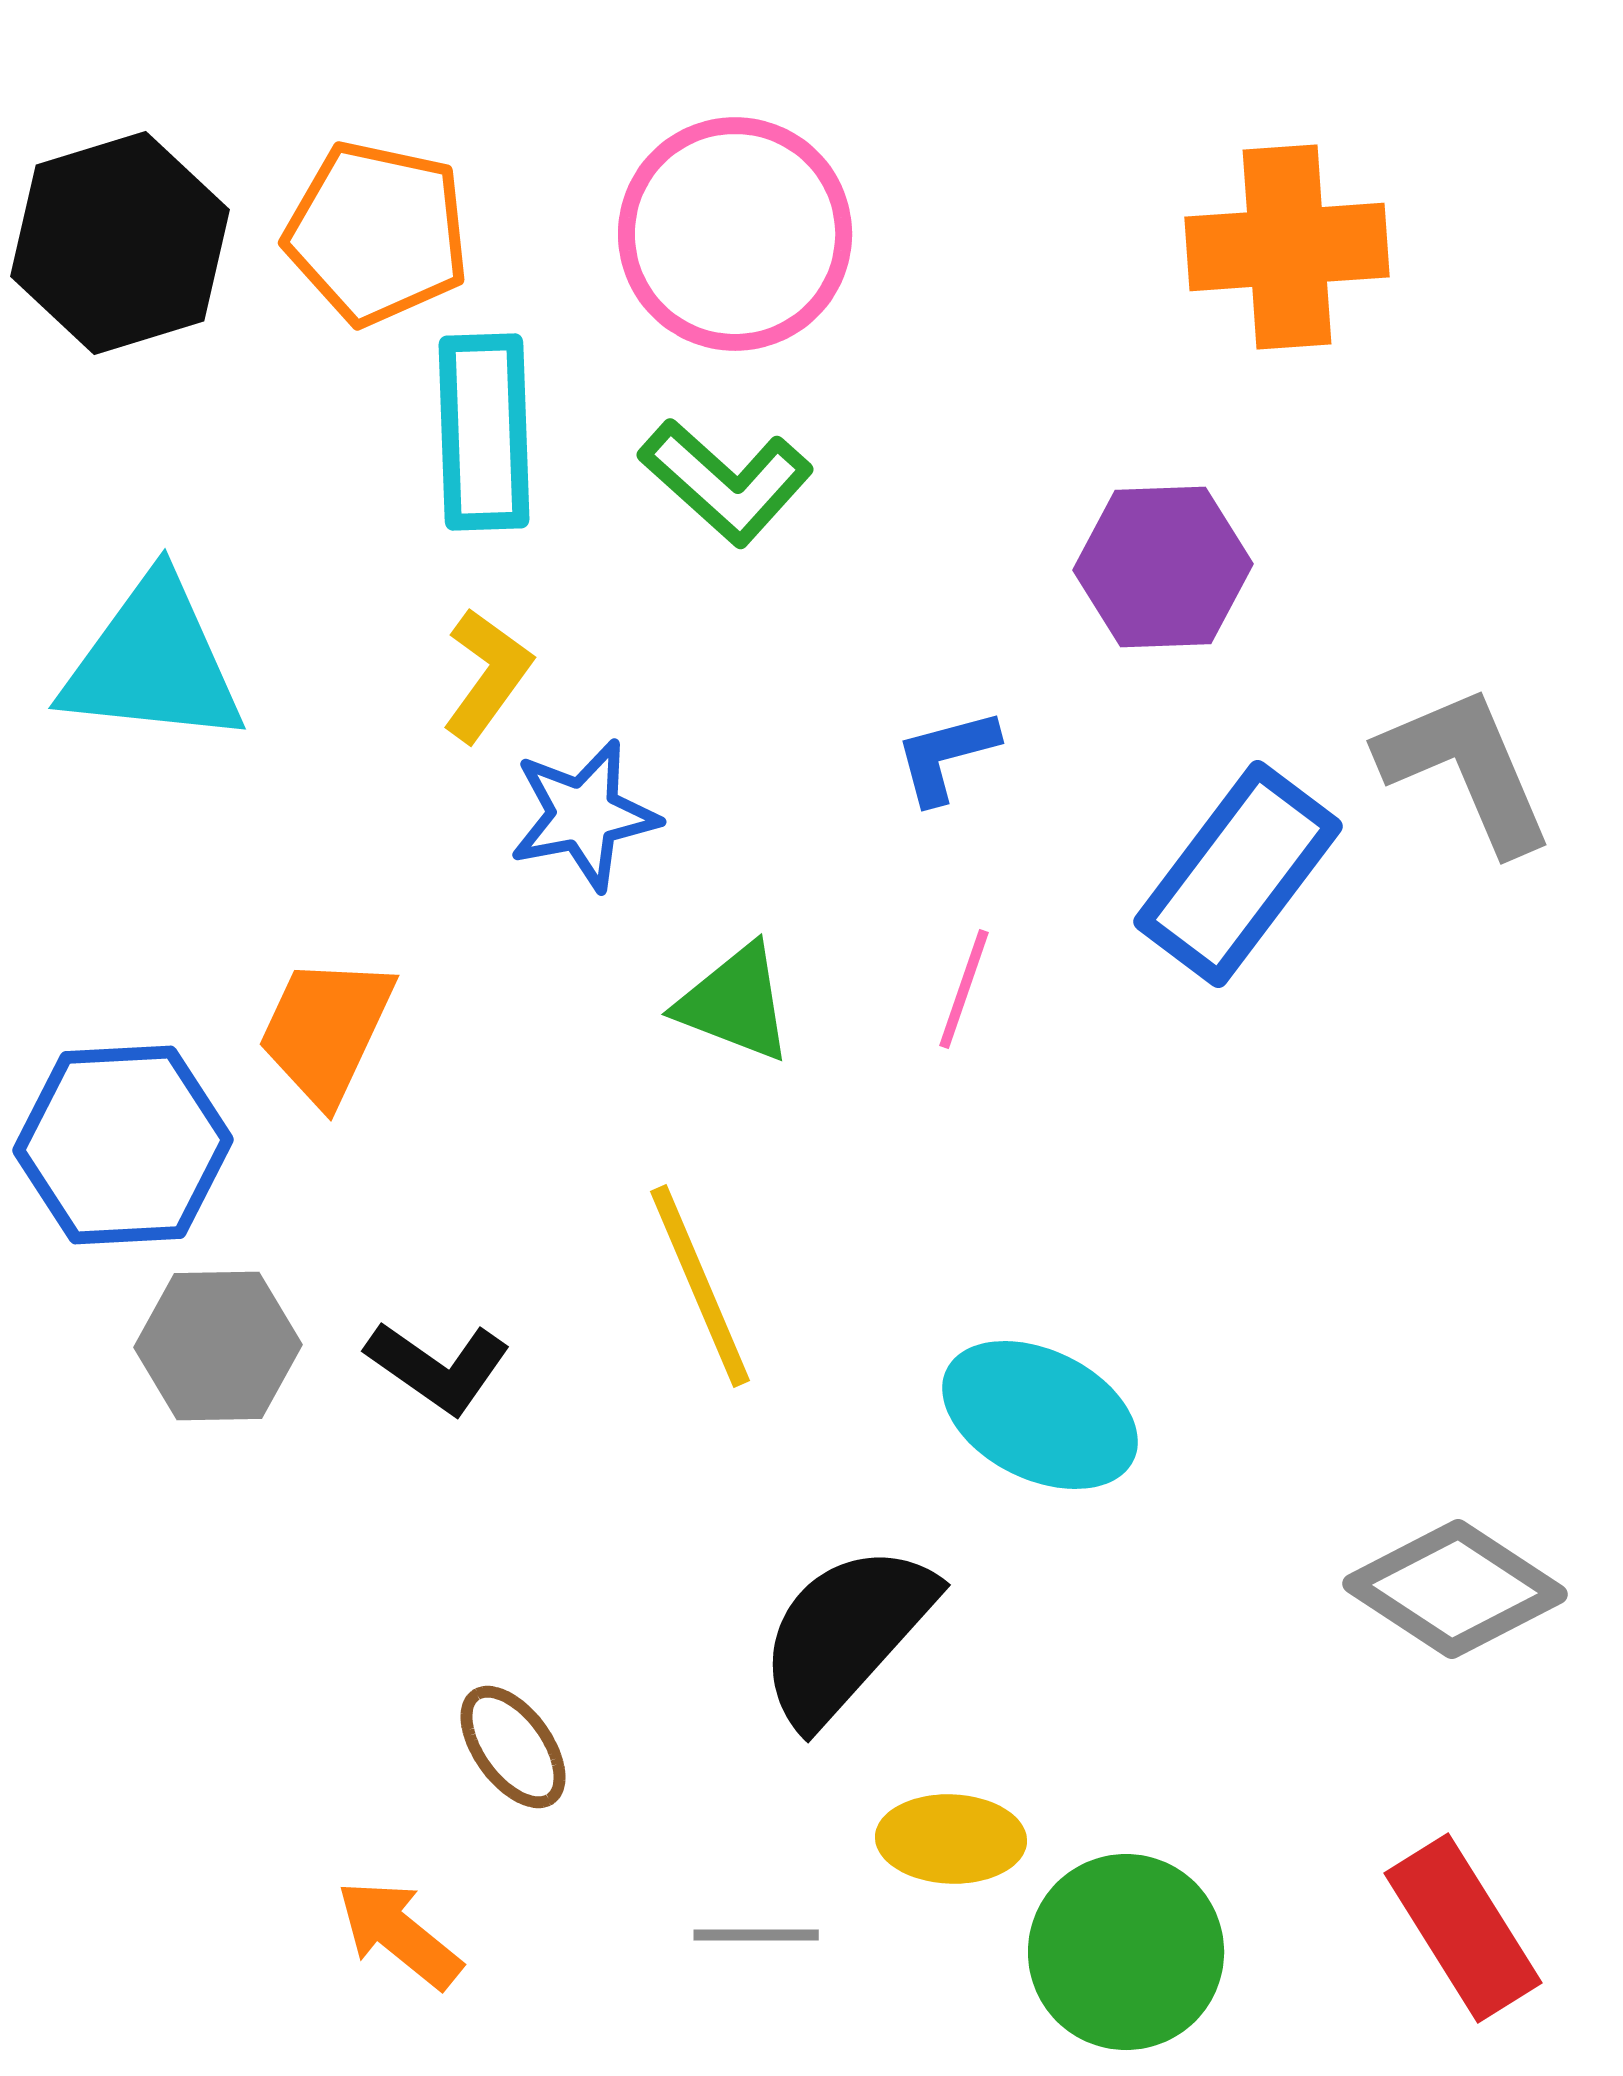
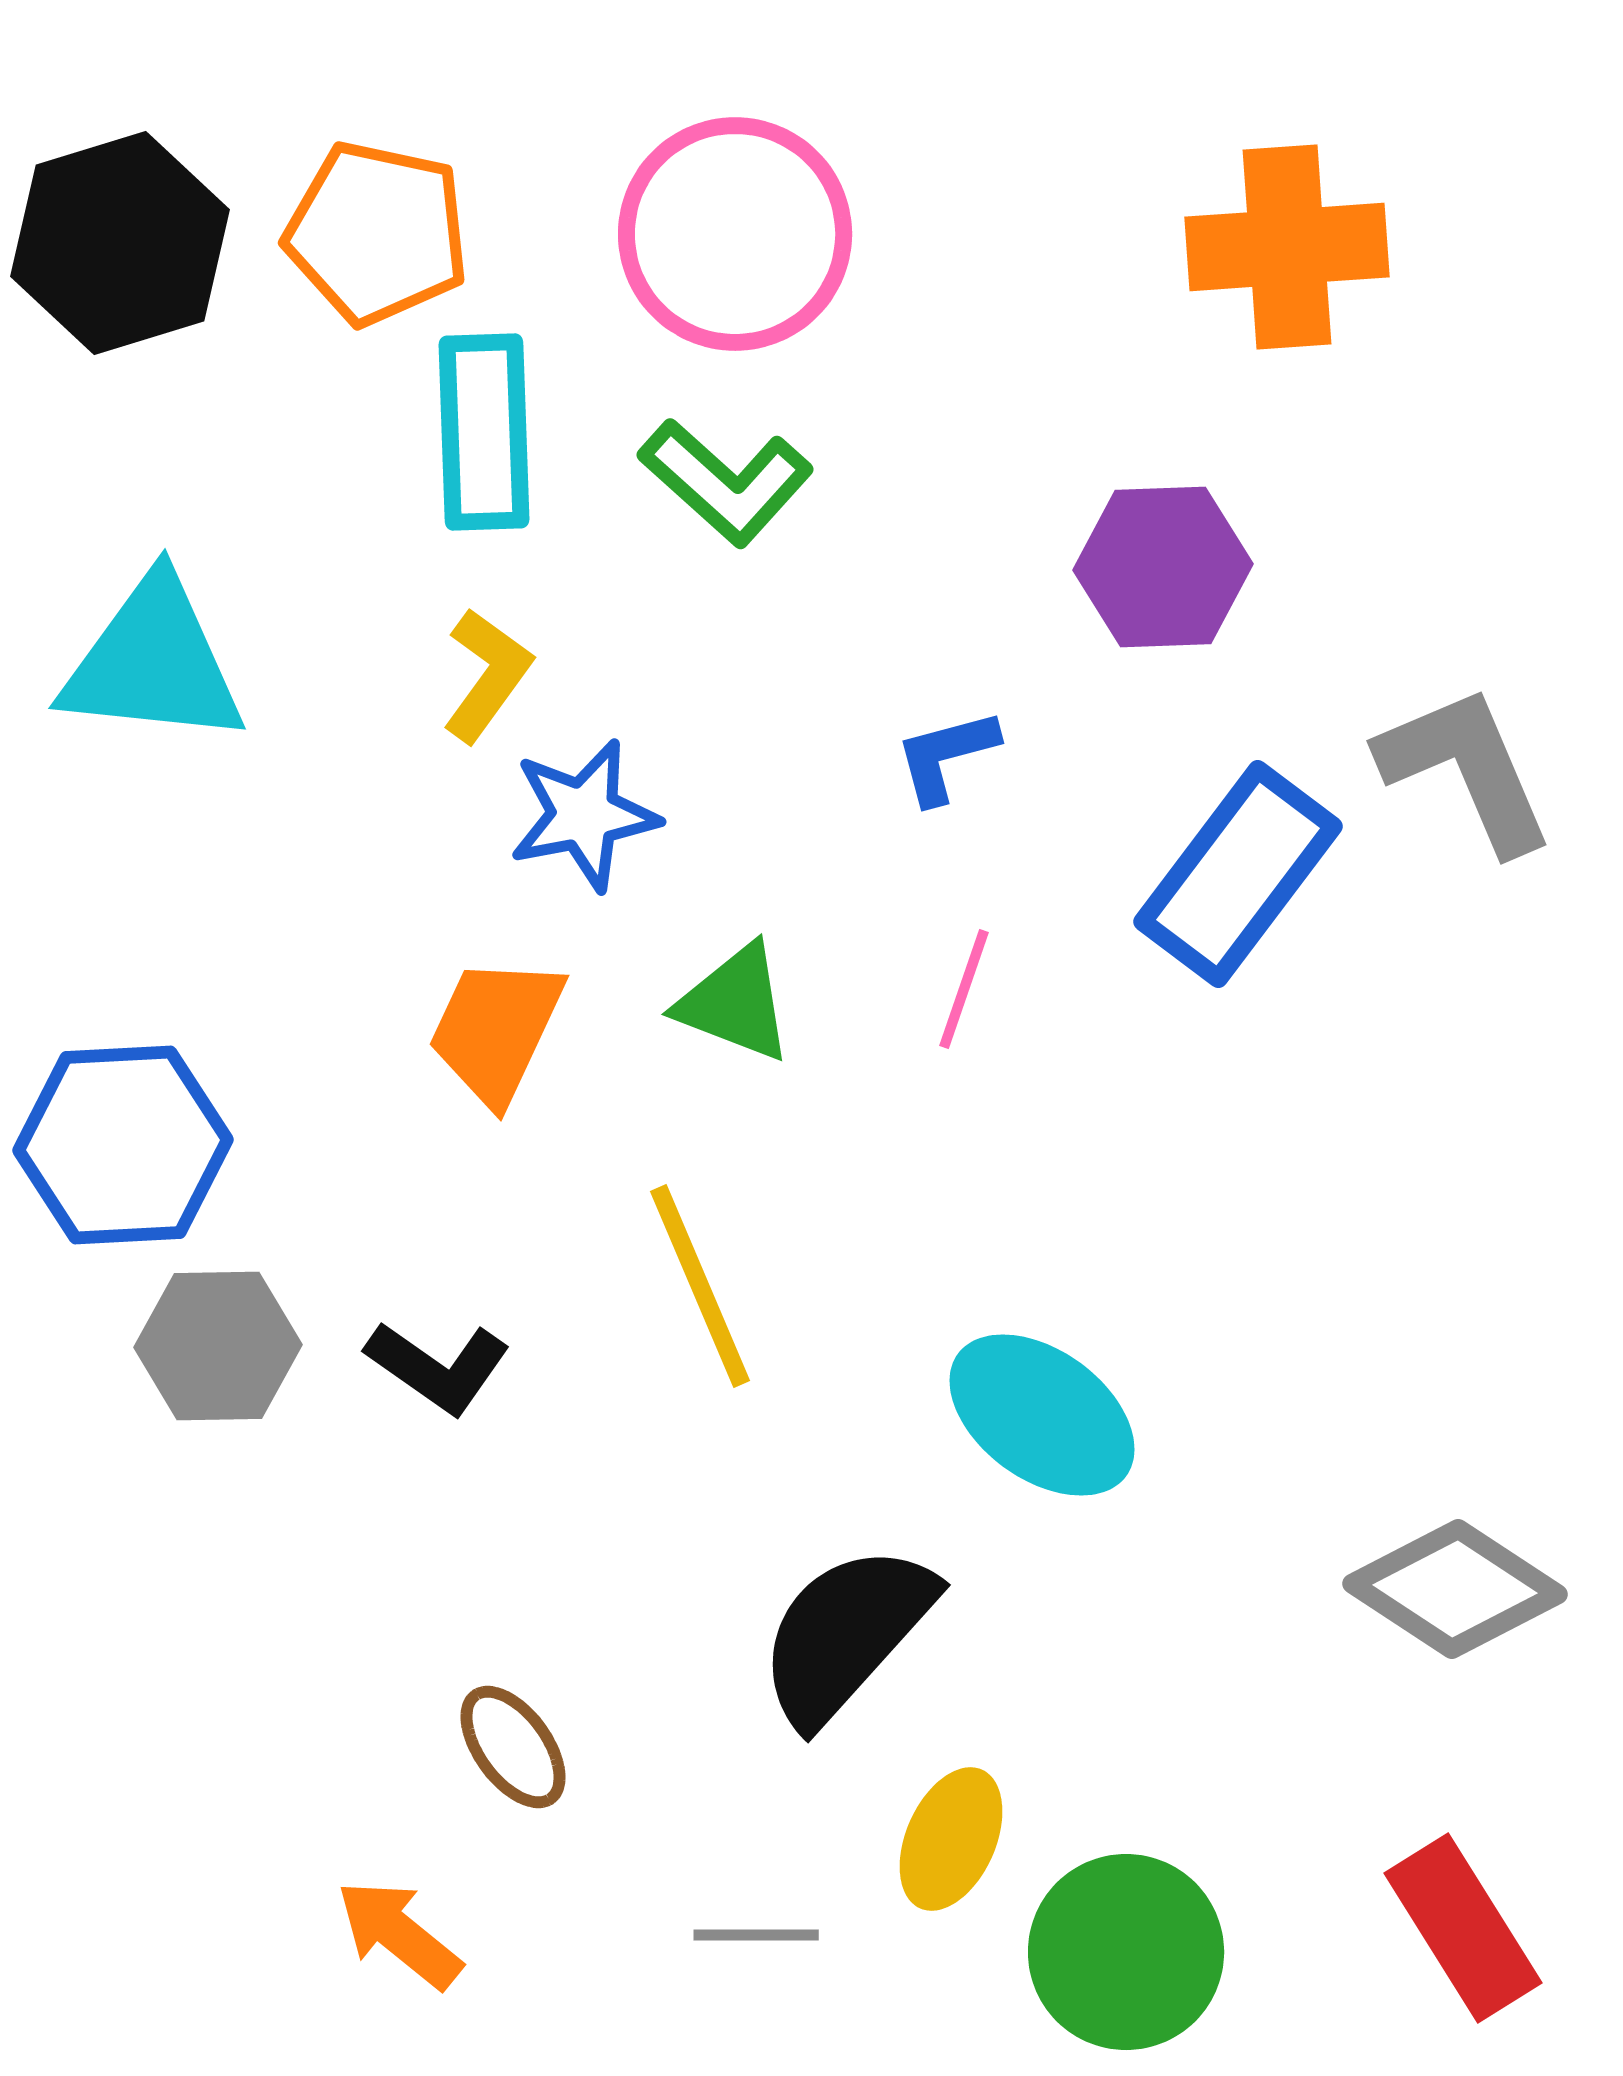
orange trapezoid: moved 170 px right
cyan ellipse: moved 2 px right; rotated 10 degrees clockwise
yellow ellipse: rotated 68 degrees counterclockwise
